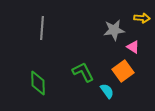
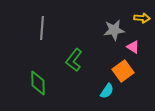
green L-shape: moved 9 px left, 12 px up; rotated 115 degrees counterclockwise
cyan semicircle: rotated 70 degrees clockwise
